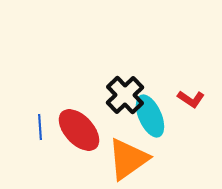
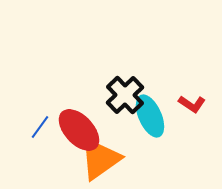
red L-shape: moved 1 px right, 5 px down
blue line: rotated 40 degrees clockwise
orange triangle: moved 28 px left
